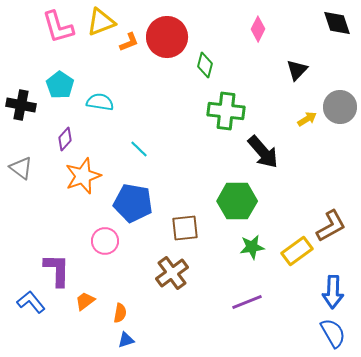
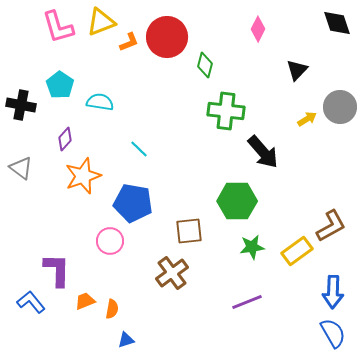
brown square: moved 4 px right, 3 px down
pink circle: moved 5 px right
orange trapezoid: rotated 15 degrees clockwise
orange semicircle: moved 8 px left, 4 px up
